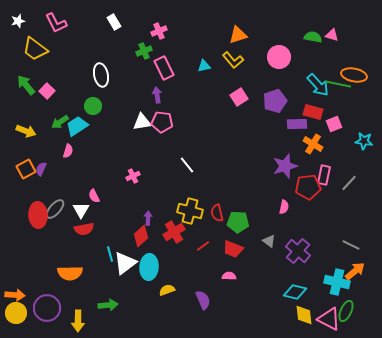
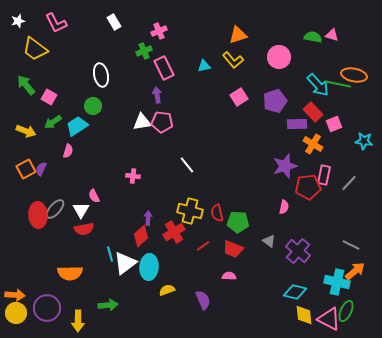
pink square at (47, 91): moved 2 px right, 6 px down; rotated 14 degrees counterclockwise
red rectangle at (313, 112): rotated 30 degrees clockwise
green arrow at (60, 122): moved 7 px left
pink cross at (133, 176): rotated 32 degrees clockwise
